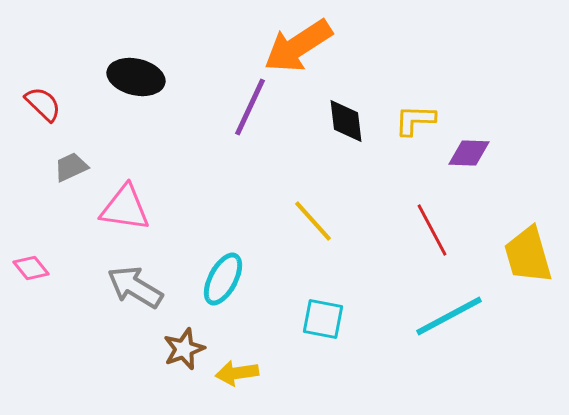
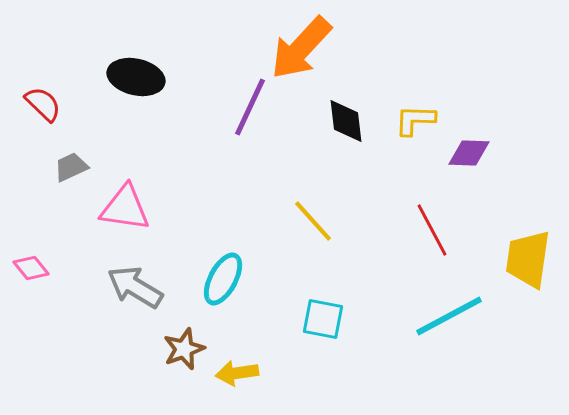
orange arrow: moved 3 px right, 2 px down; rotated 14 degrees counterclockwise
yellow trapezoid: moved 4 px down; rotated 24 degrees clockwise
